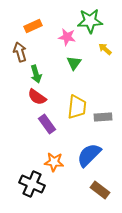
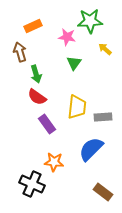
blue semicircle: moved 2 px right, 6 px up
brown rectangle: moved 3 px right, 2 px down
